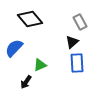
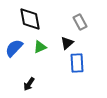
black diamond: rotated 30 degrees clockwise
black triangle: moved 5 px left, 1 px down
green triangle: moved 18 px up
black arrow: moved 3 px right, 2 px down
